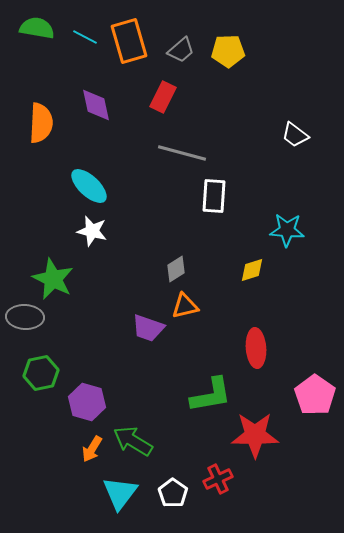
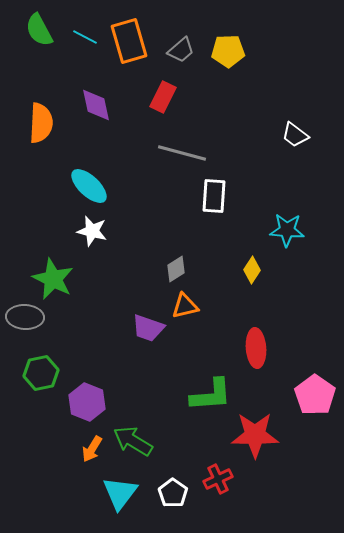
green semicircle: moved 2 px right, 2 px down; rotated 128 degrees counterclockwise
yellow diamond: rotated 40 degrees counterclockwise
green L-shape: rotated 6 degrees clockwise
purple hexagon: rotated 6 degrees clockwise
